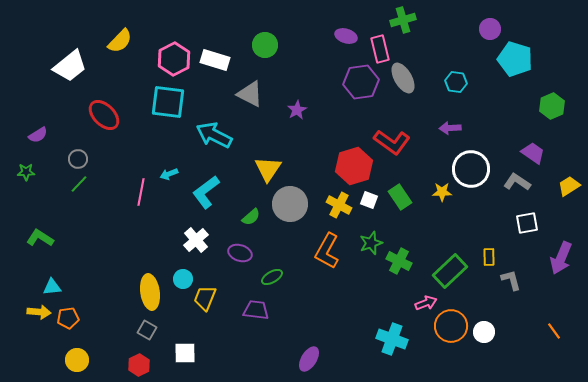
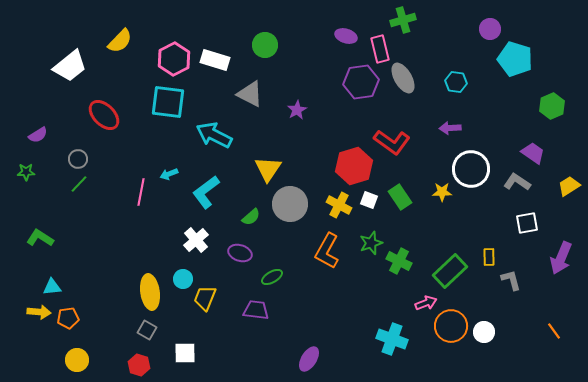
red hexagon at (139, 365): rotated 15 degrees counterclockwise
